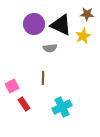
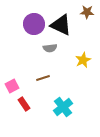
brown star: moved 2 px up
yellow star: moved 24 px down
brown line: rotated 72 degrees clockwise
cyan cross: moved 1 px right; rotated 12 degrees counterclockwise
